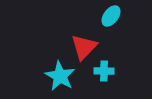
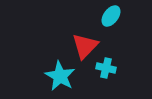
red triangle: moved 1 px right, 1 px up
cyan cross: moved 2 px right, 3 px up; rotated 12 degrees clockwise
